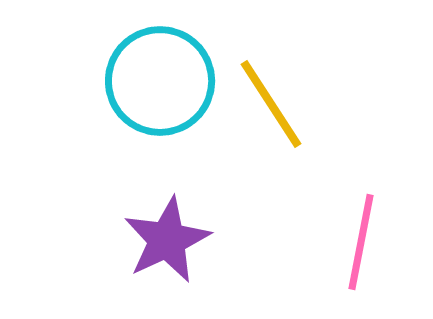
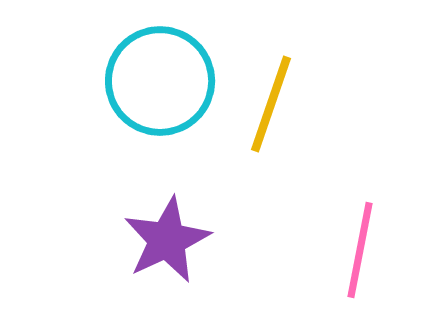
yellow line: rotated 52 degrees clockwise
pink line: moved 1 px left, 8 px down
